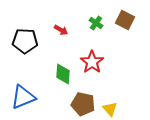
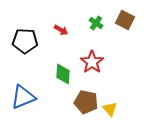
brown pentagon: moved 3 px right, 2 px up
